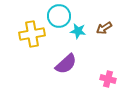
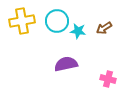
cyan circle: moved 2 px left, 5 px down
yellow cross: moved 10 px left, 13 px up
purple semicircle: rotated 150 degrees counterclockwise
